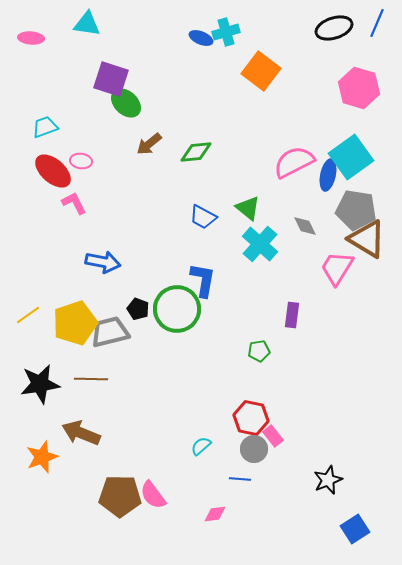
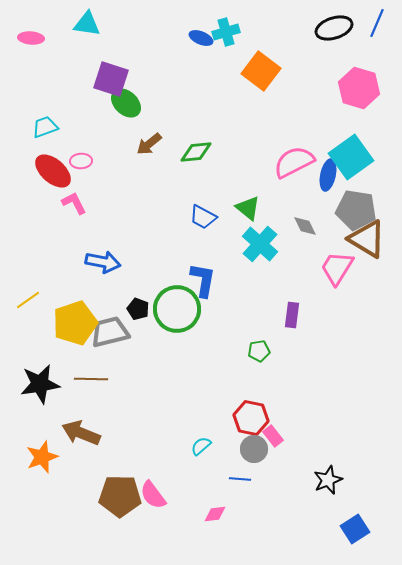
pink ellipse at (81, 161): rotated 10 degrees counterclockwise
yellow line at (28, 315): moved 15 px up
